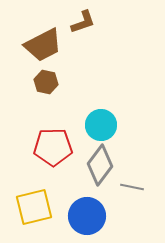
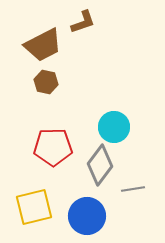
cyan circle: moved 13 px right, 2 px down
gray line: moved 1 px right, 2 px down; rotated 20 degrees counterclockwise
